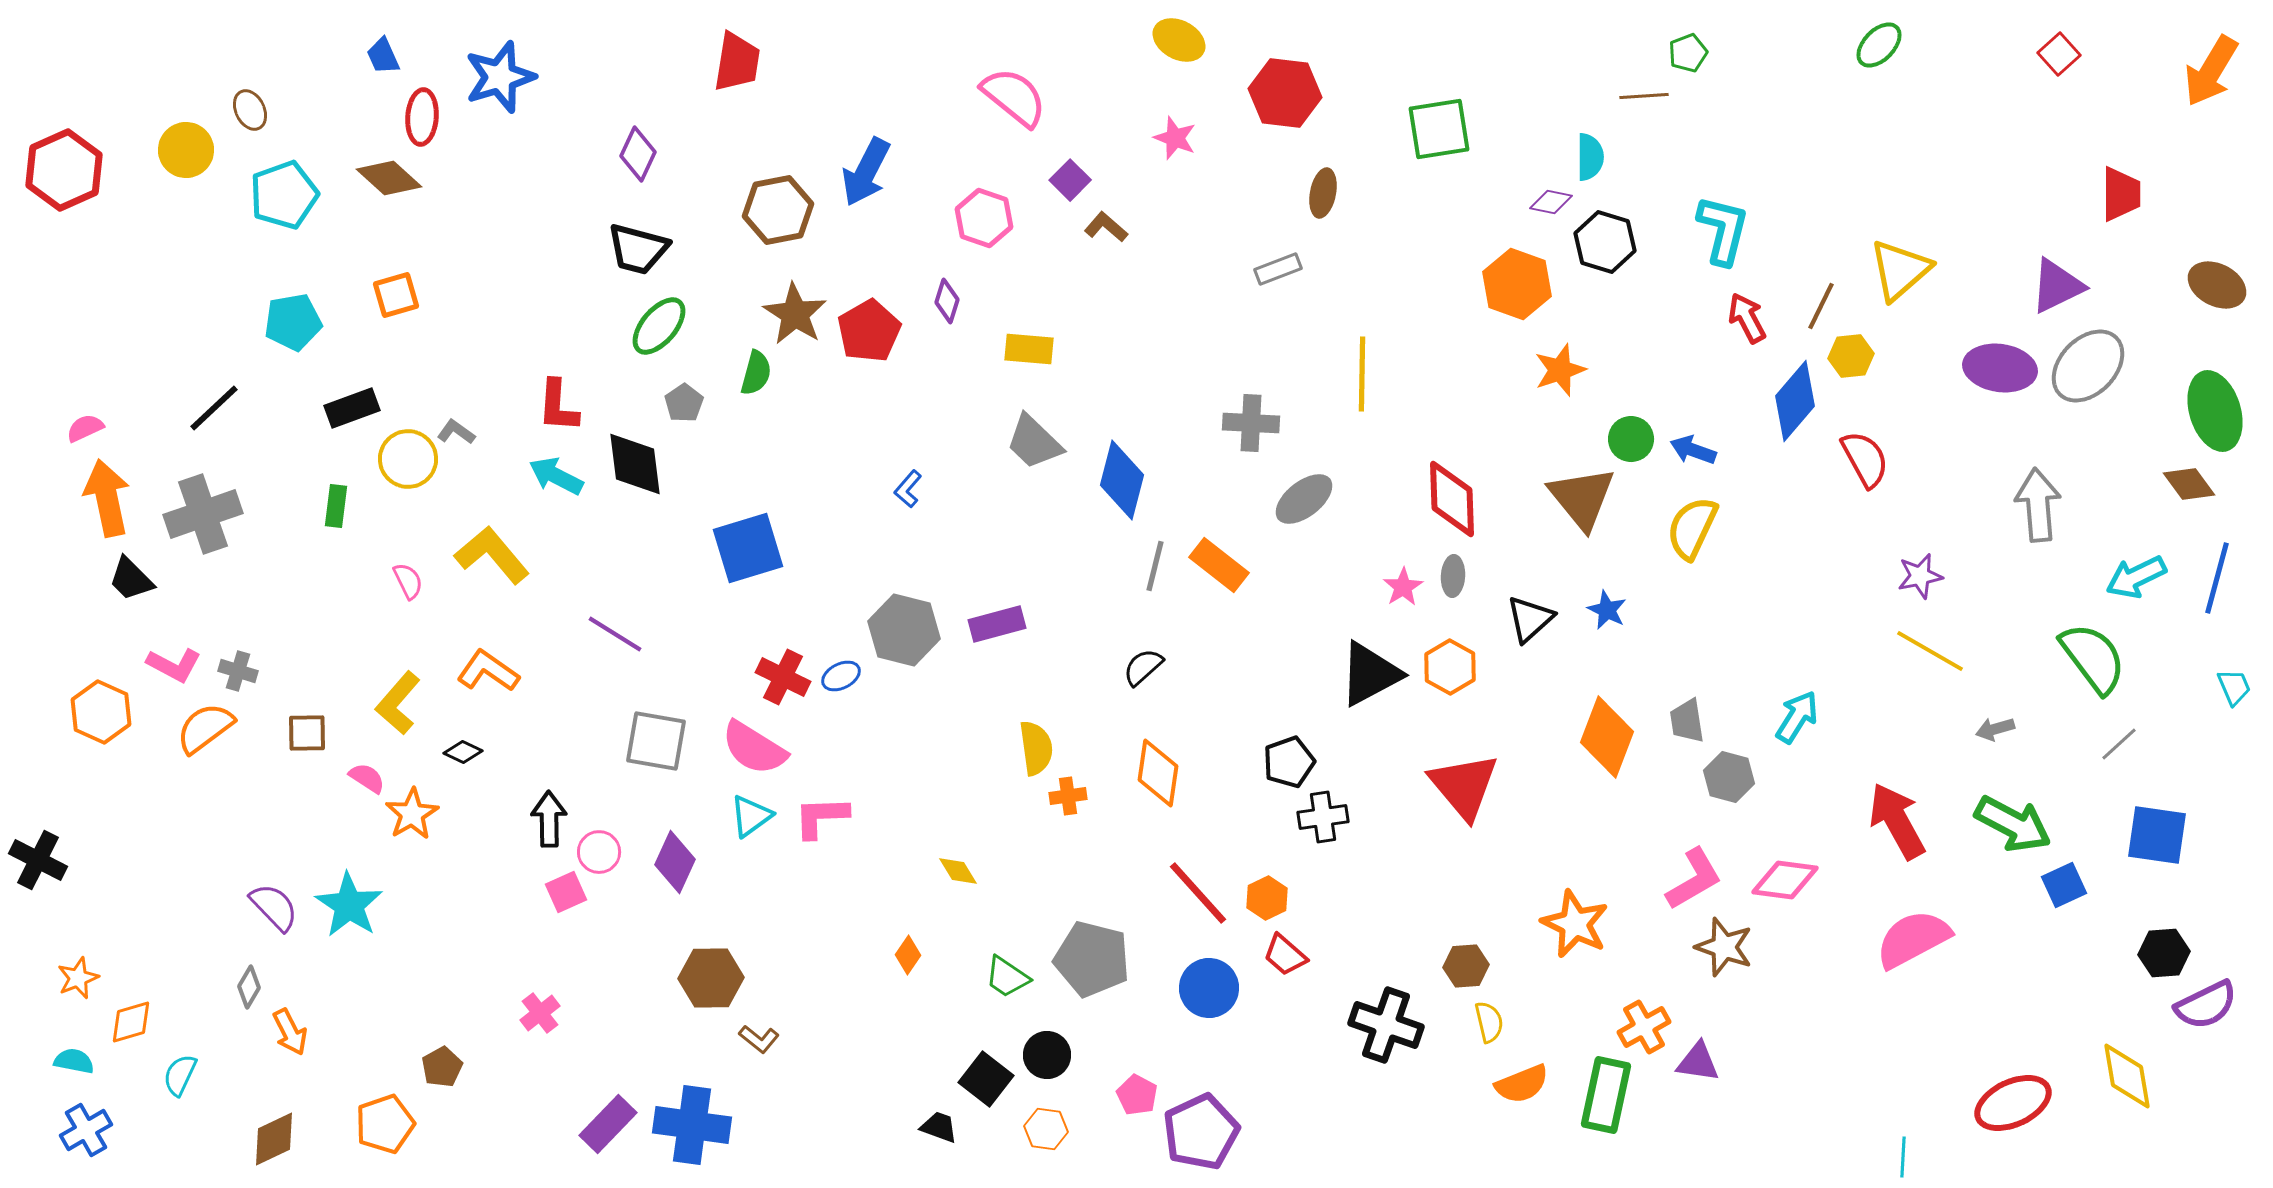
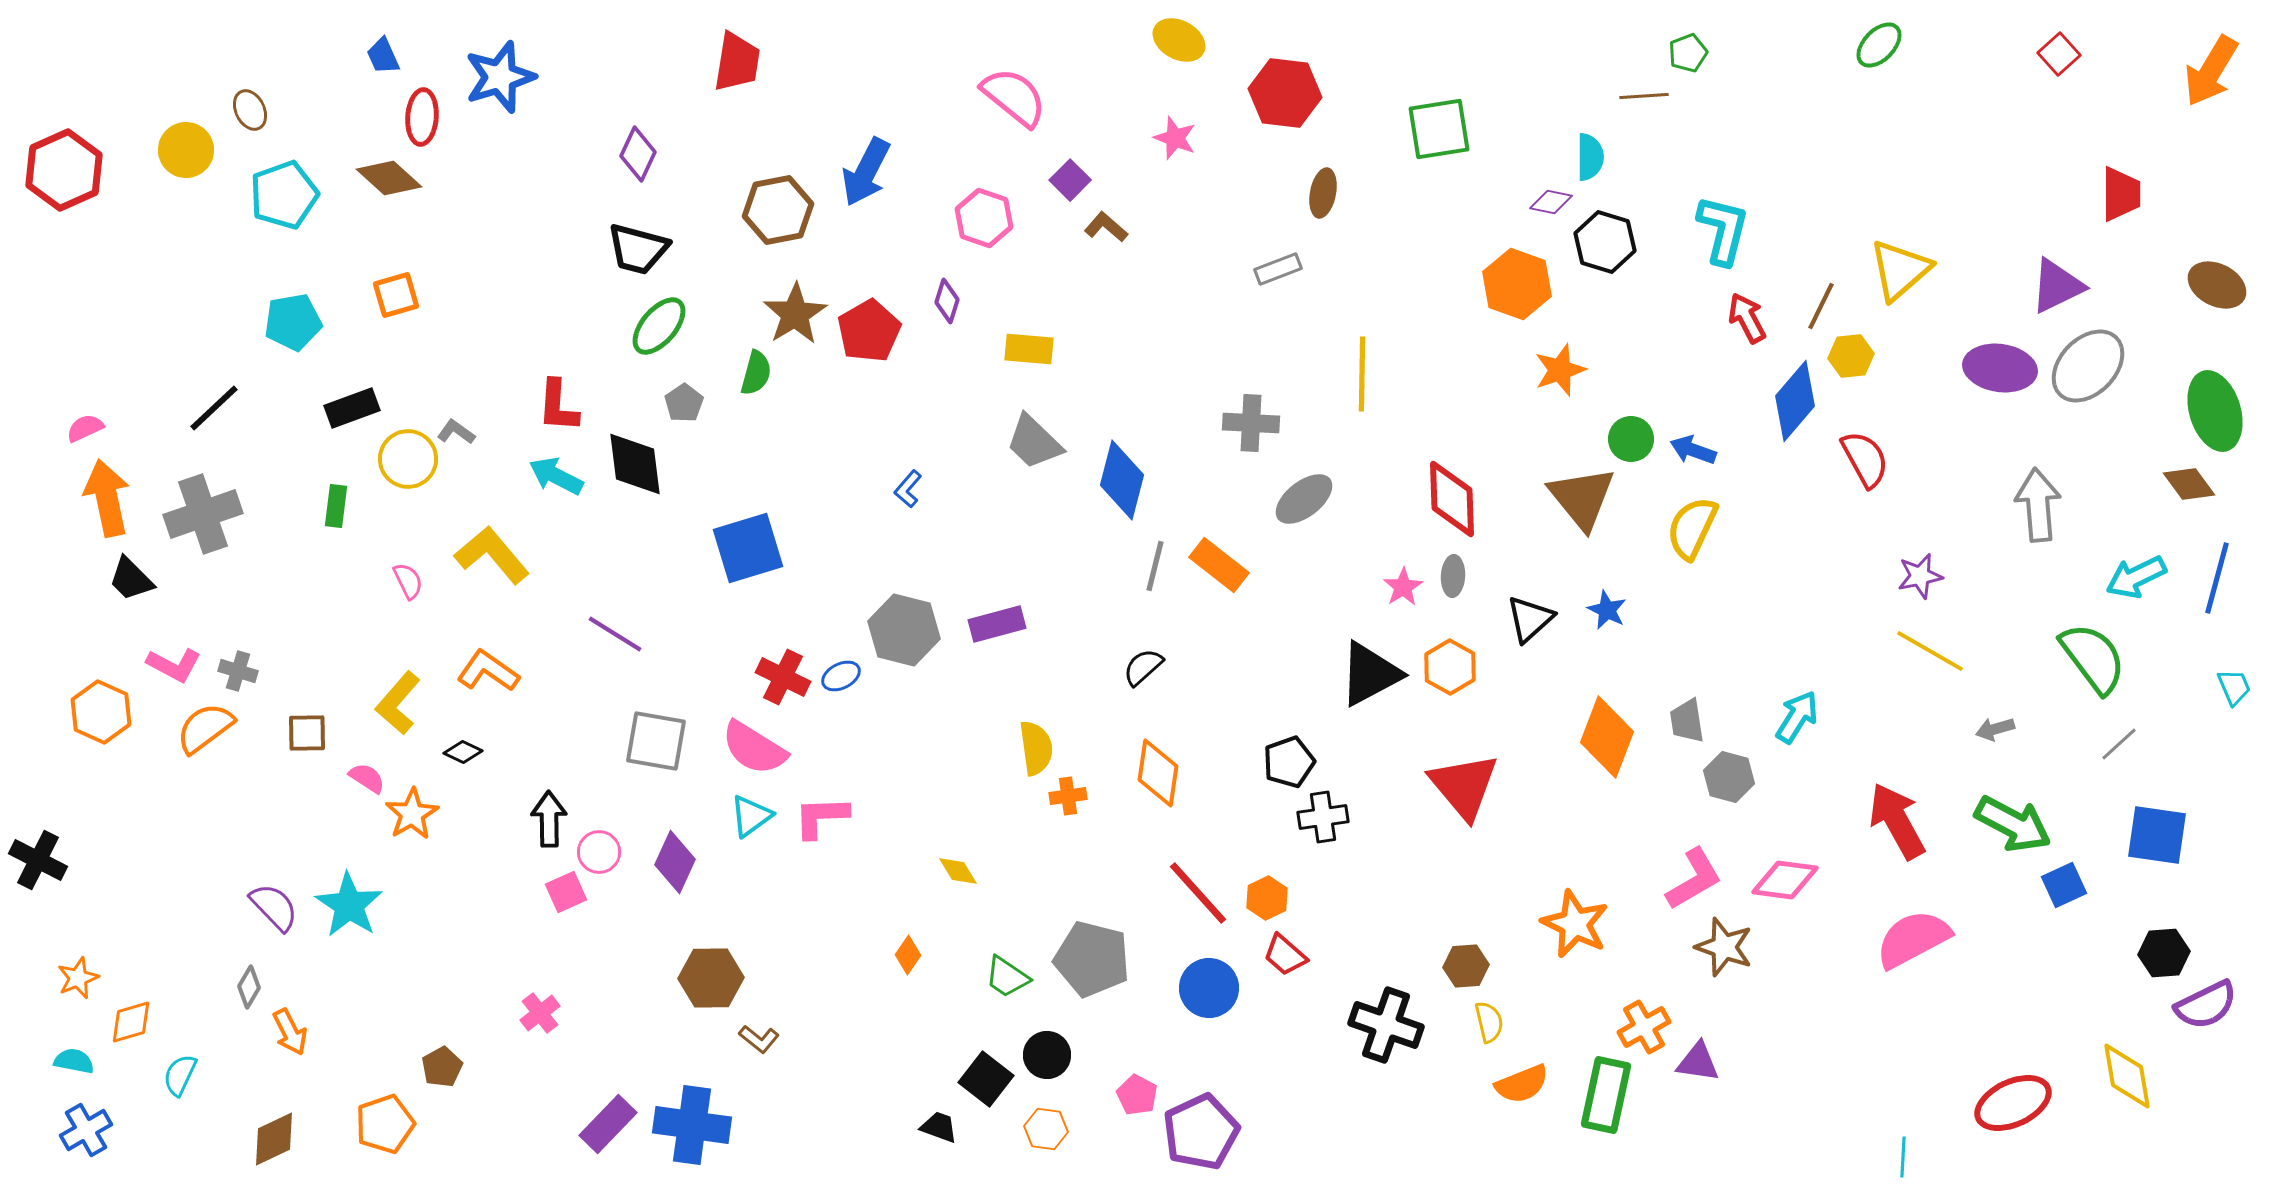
brown star at (795, 314): rotated 8 degrees clockwise
